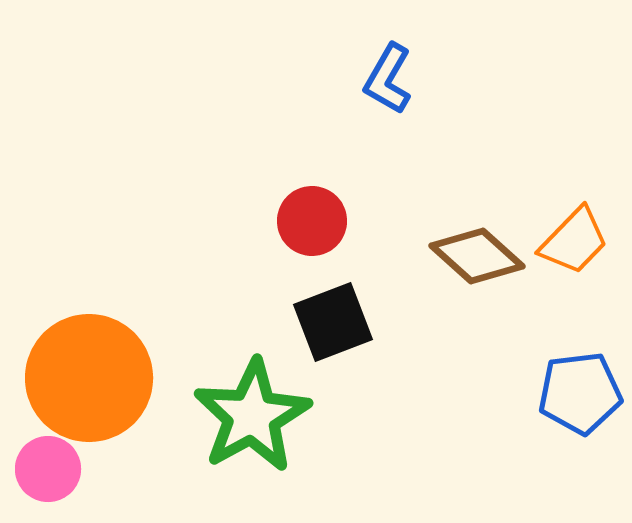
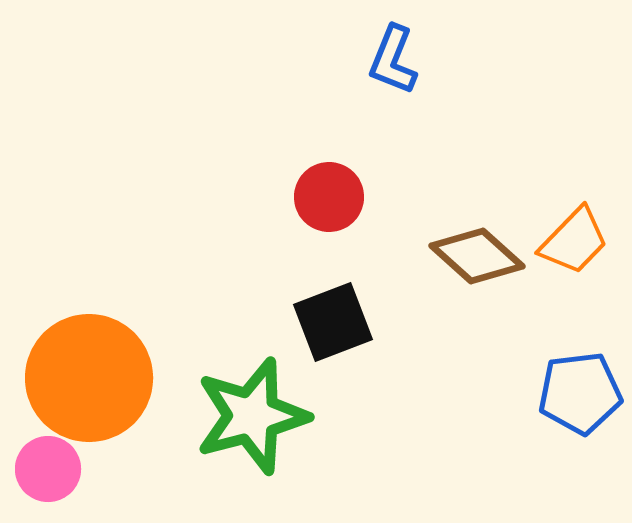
blue L-shape: moved 5 px right, 19 px up; rotated 8 degrees counterclockwise
red circle: moved 17 px right, 24 px up
green star: rotated 14 degrees clockwise
